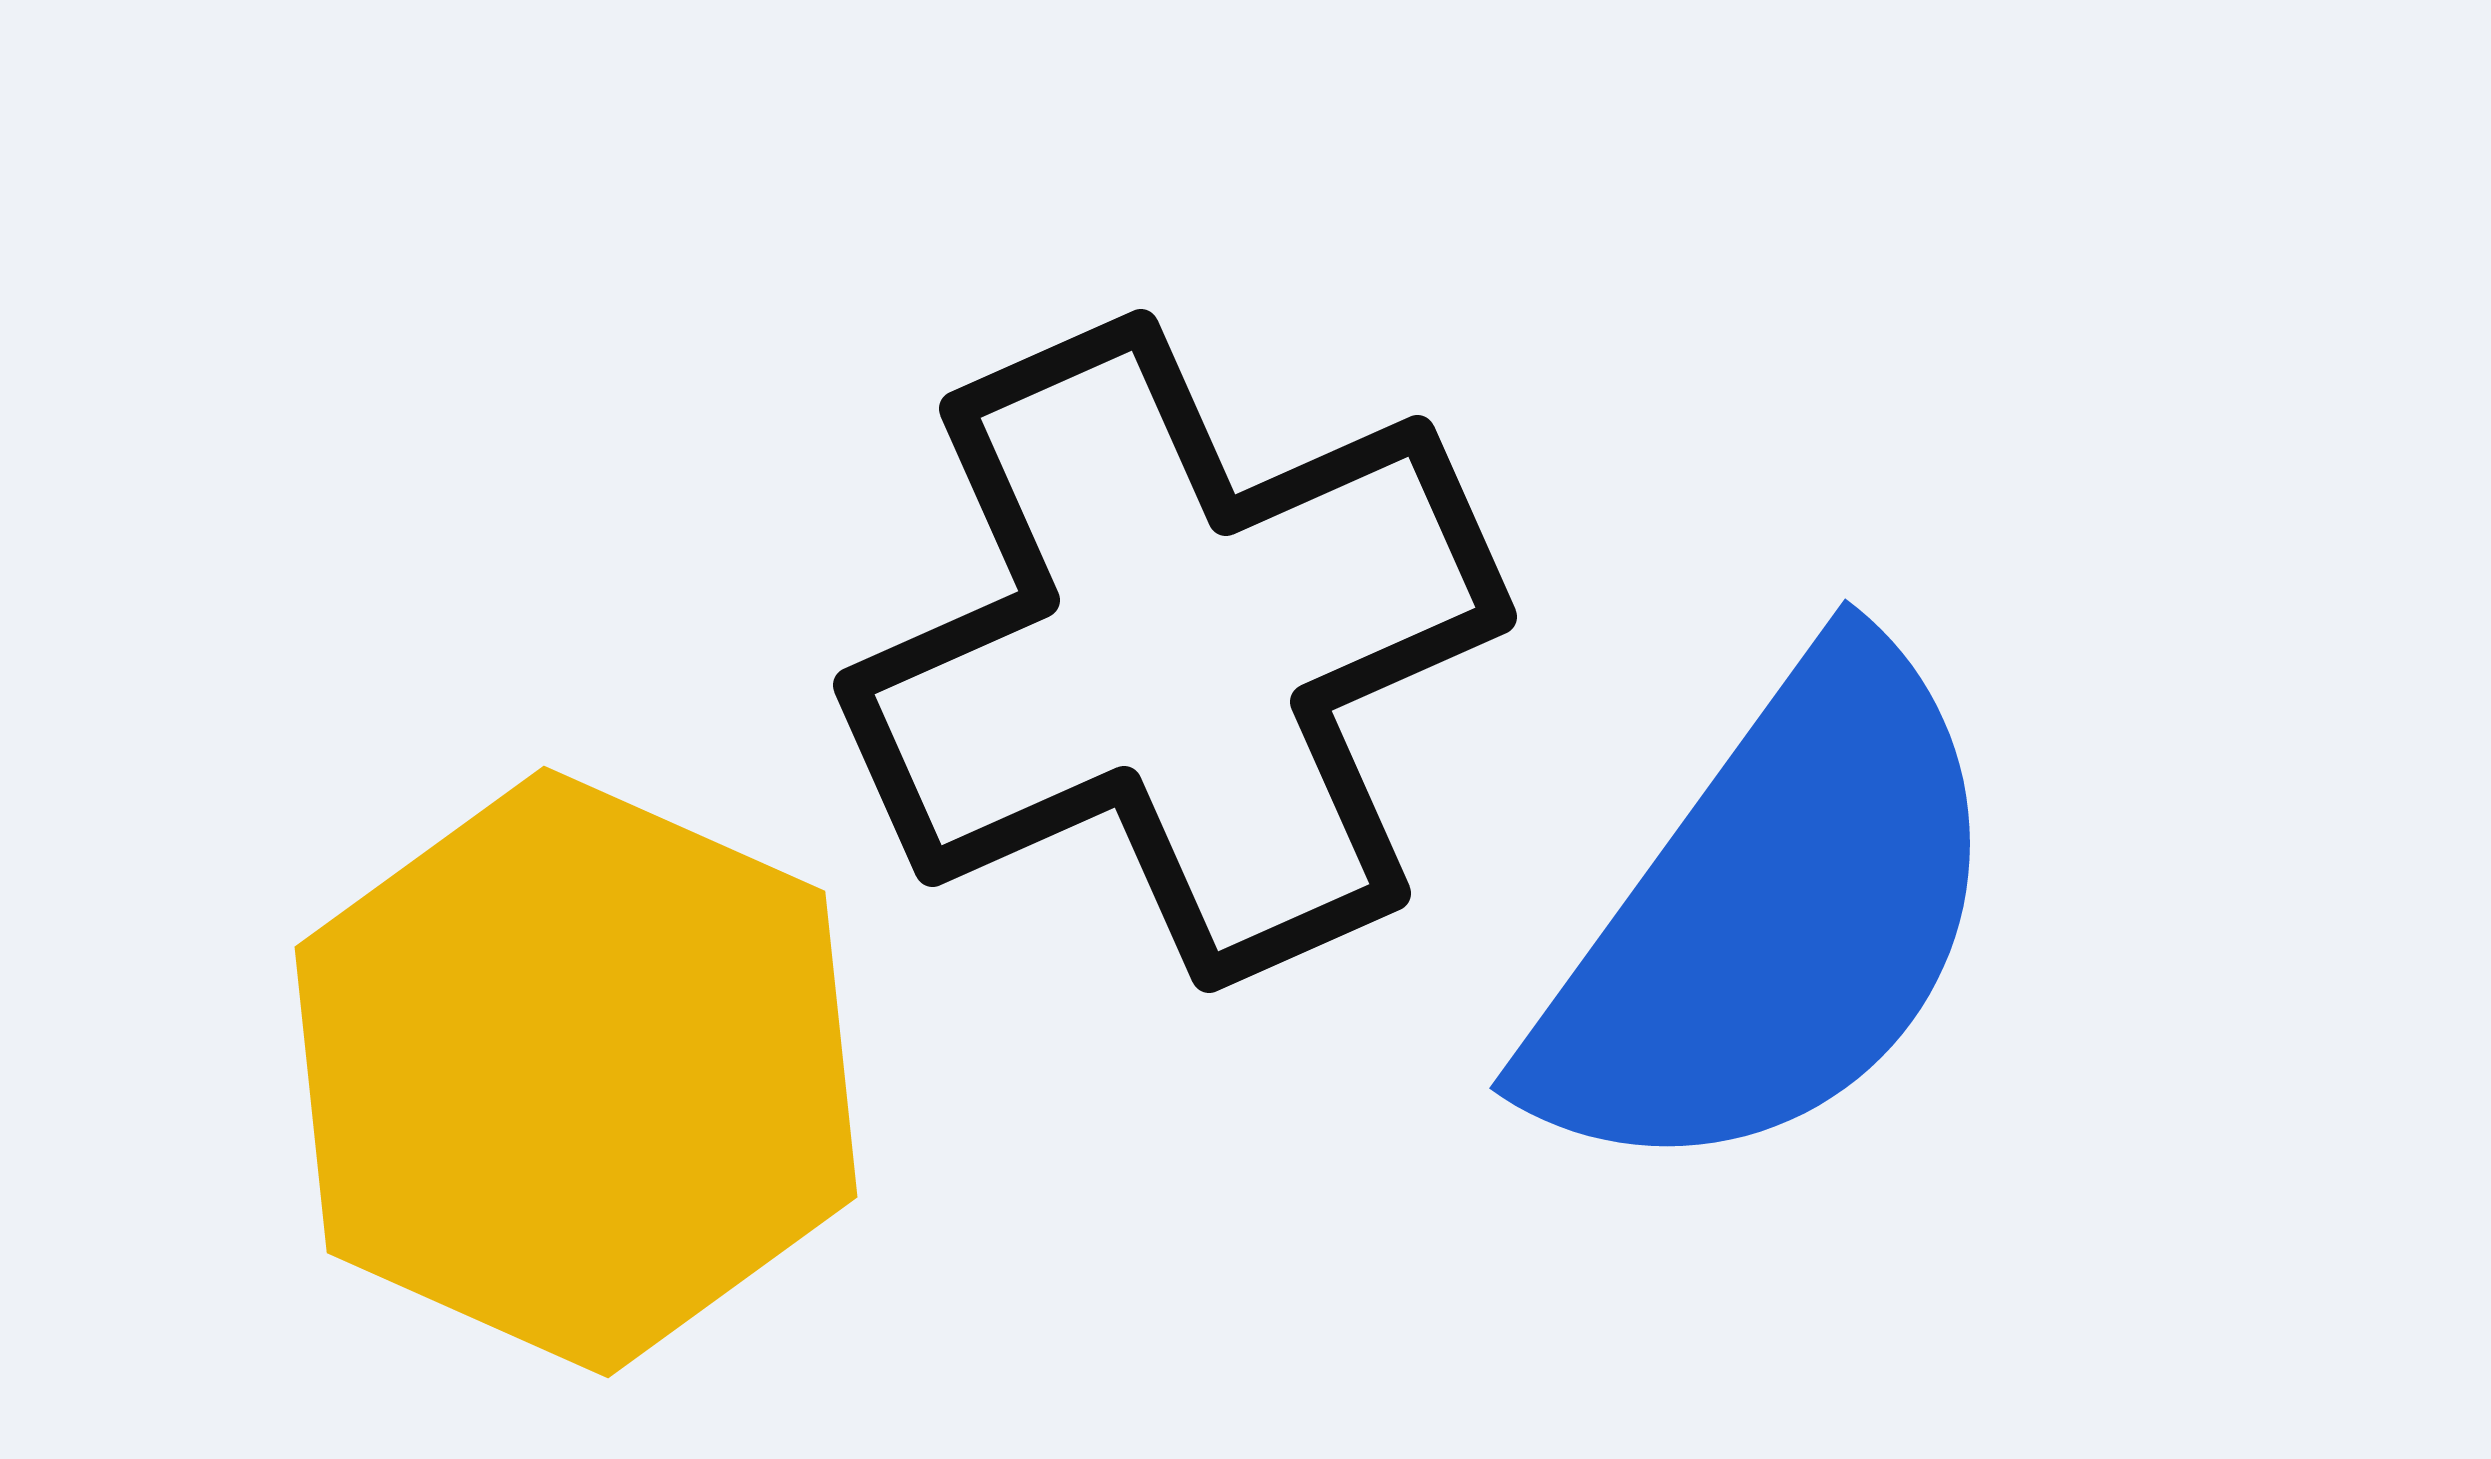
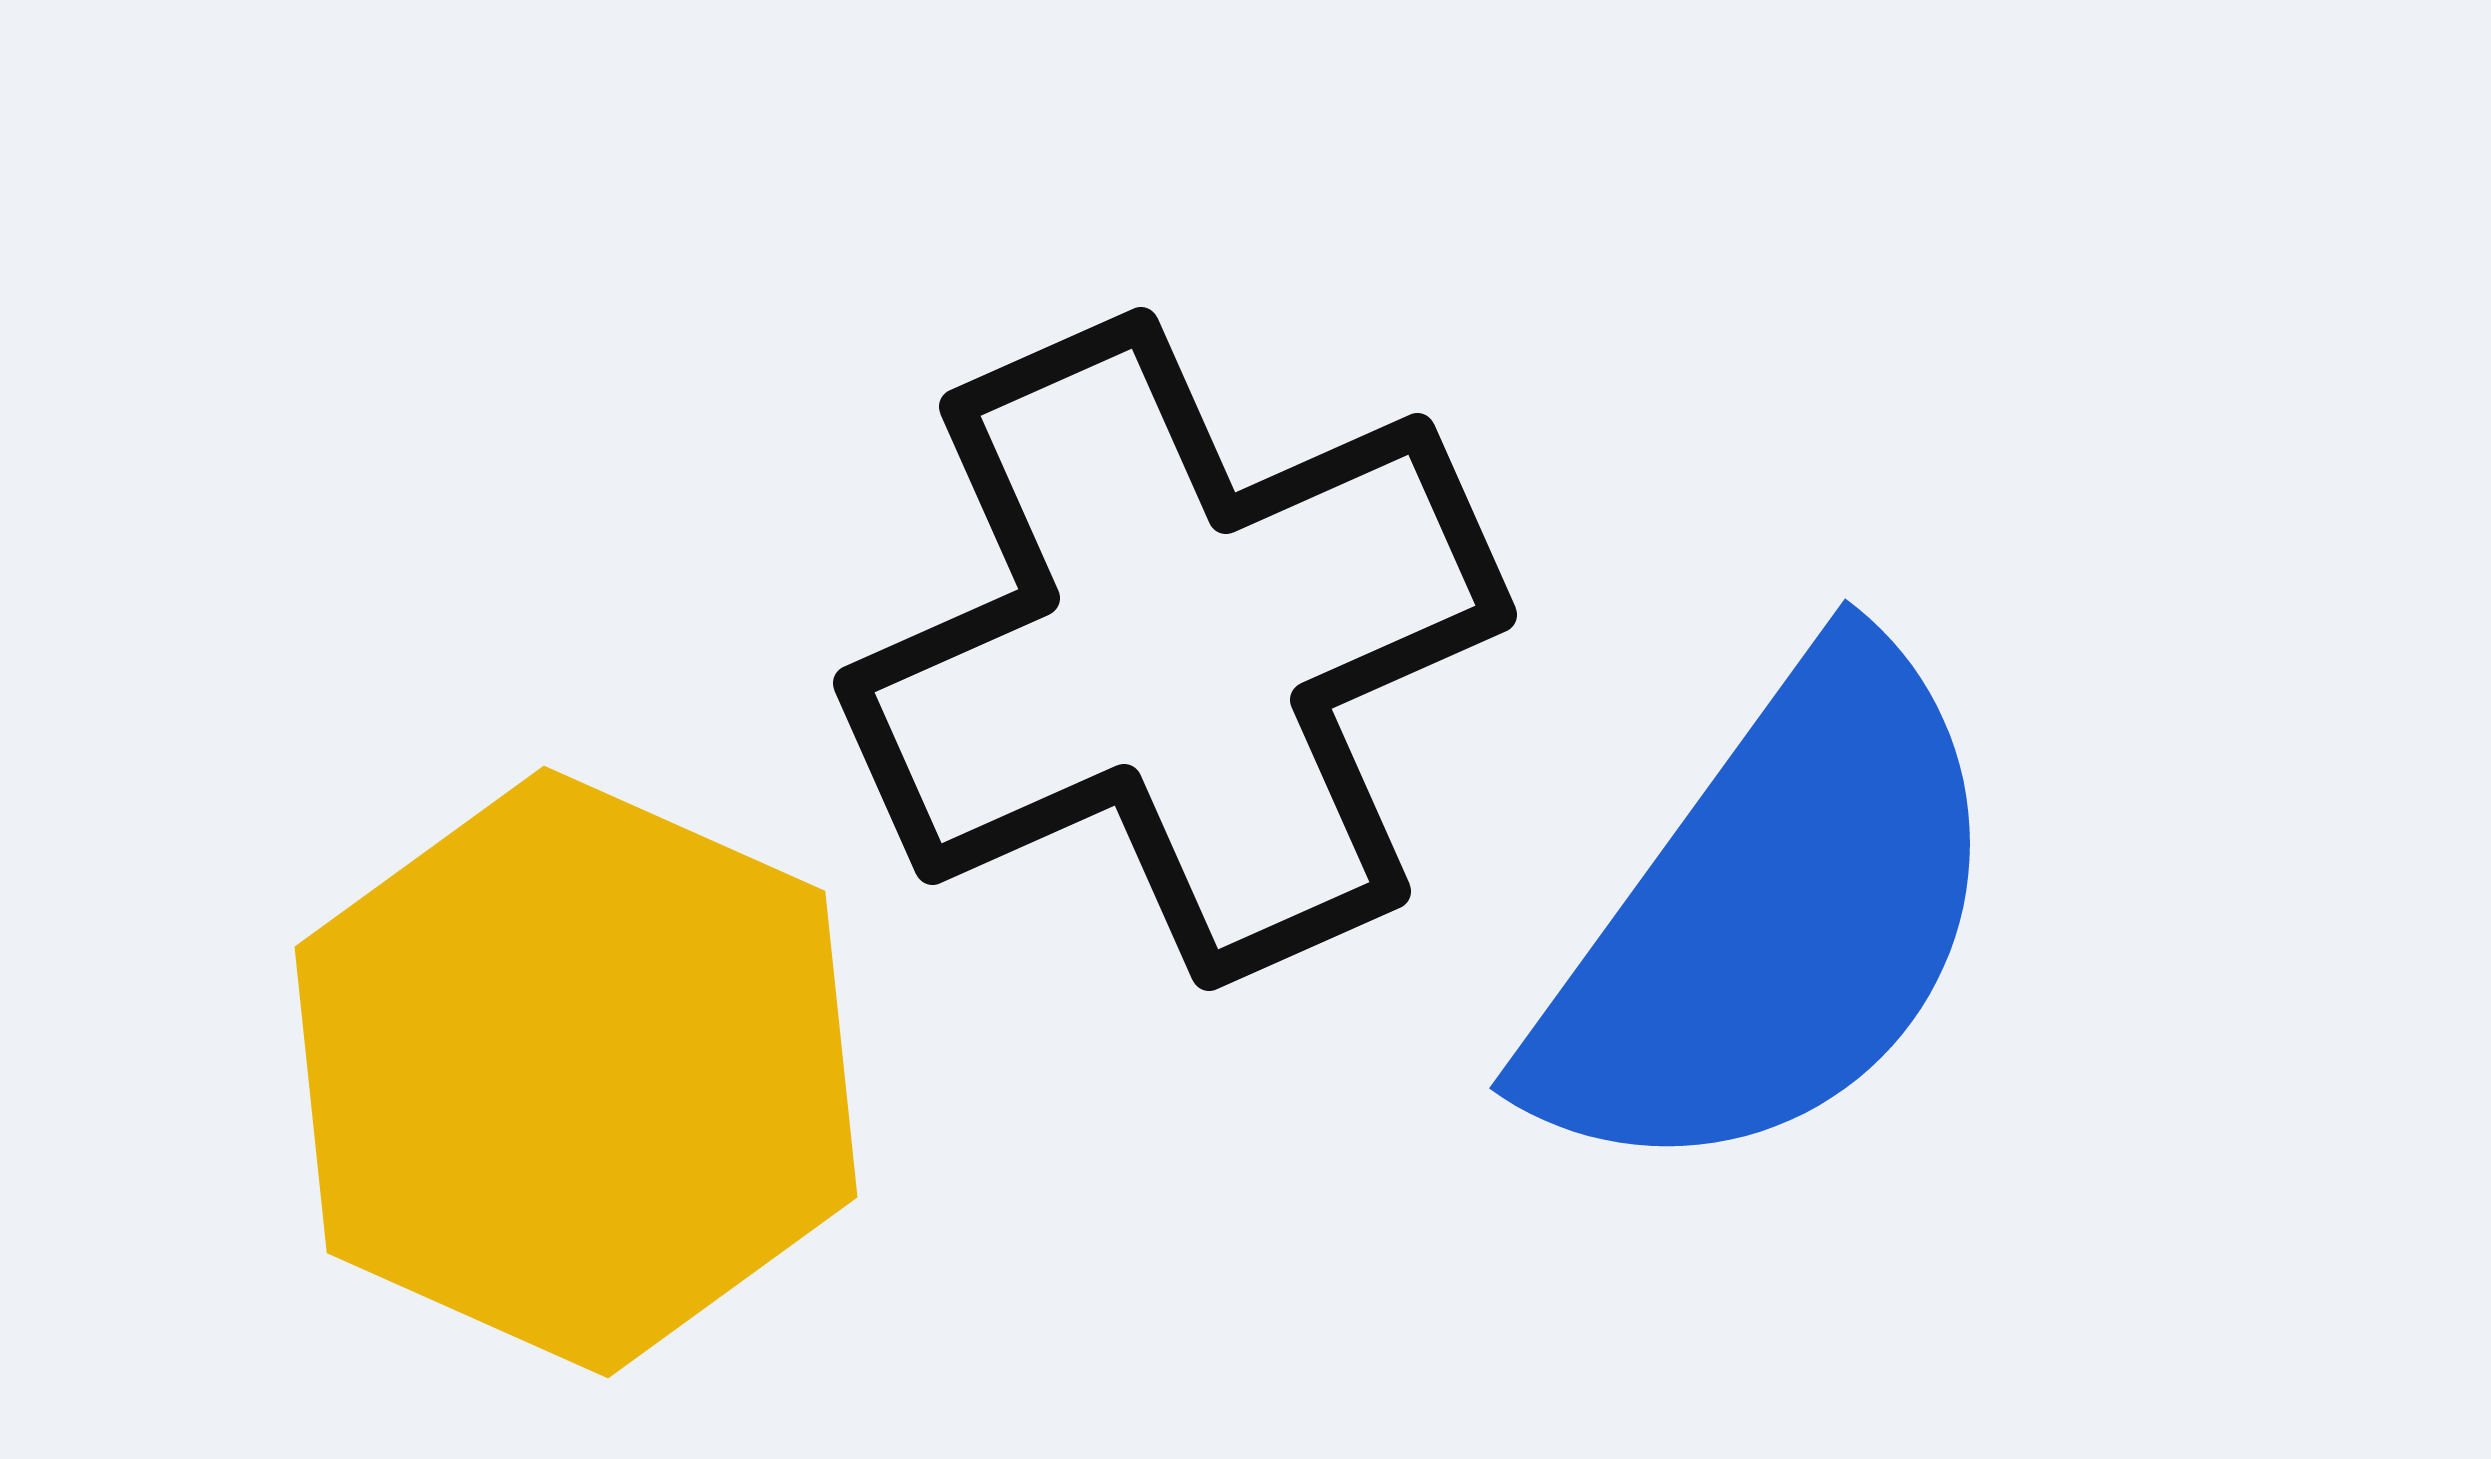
black cross: moved 2 px up
